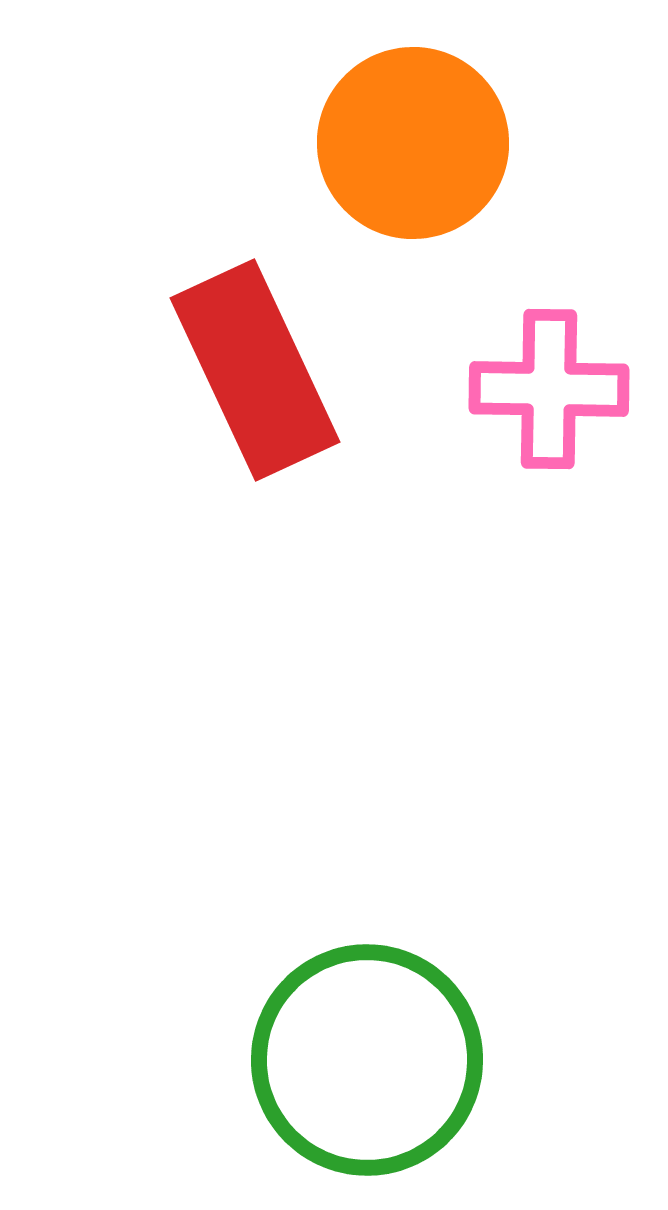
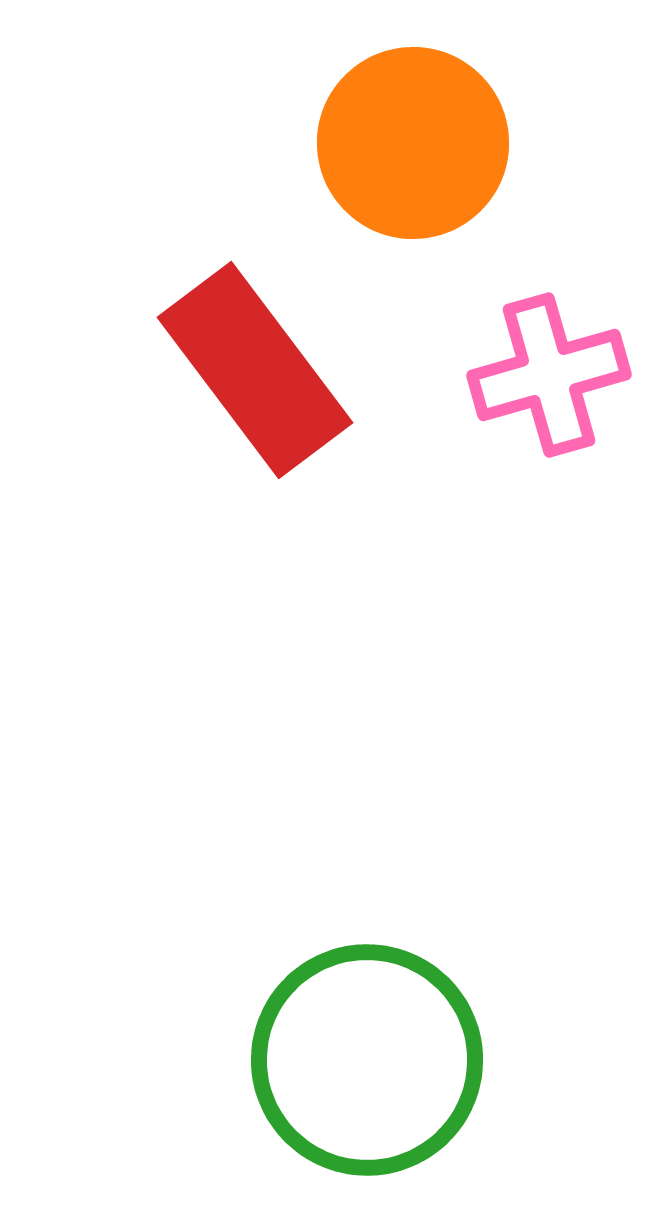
red rectangle: rotated 12 degrees counterclockwise
pink cross: moved 14 px up; rotated 17 degrees counterclockwise
